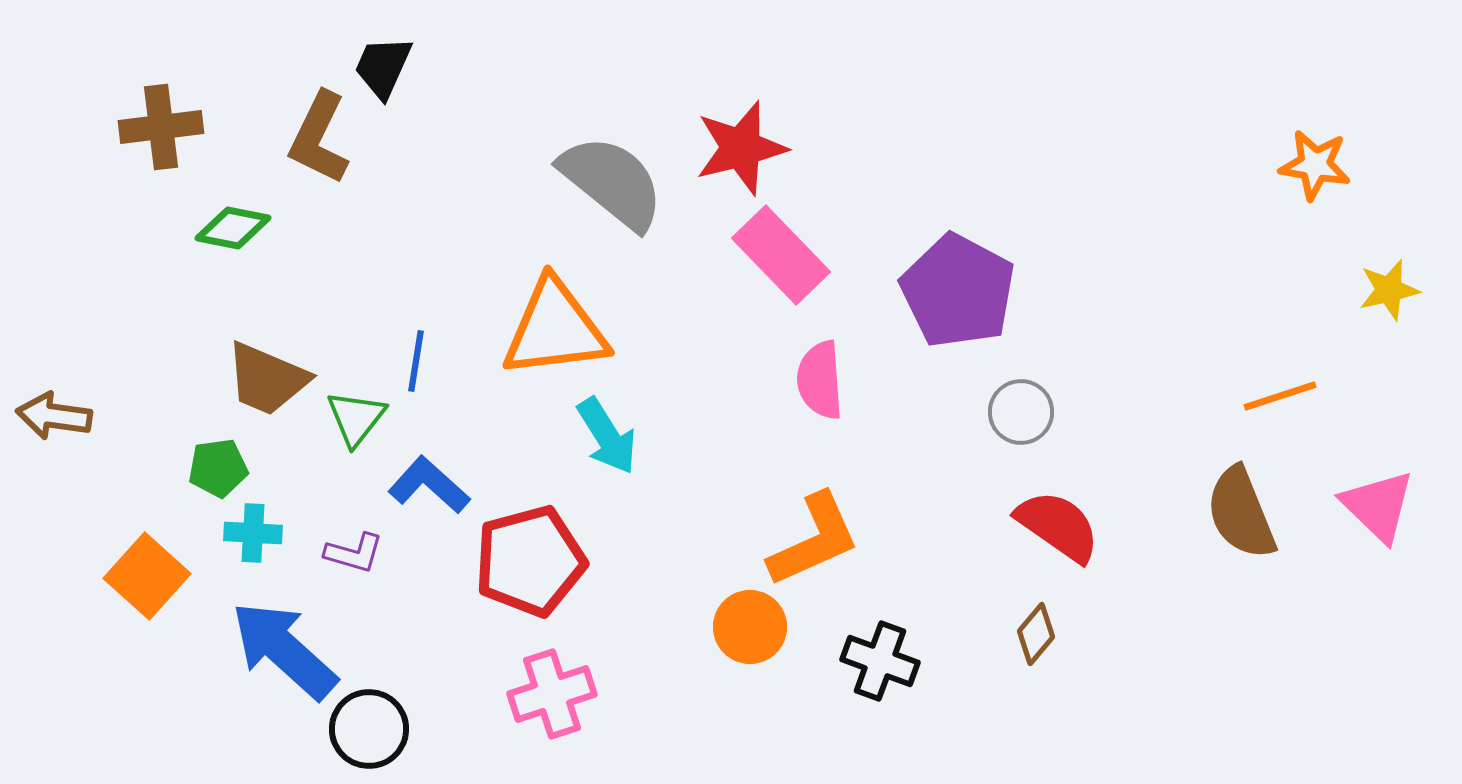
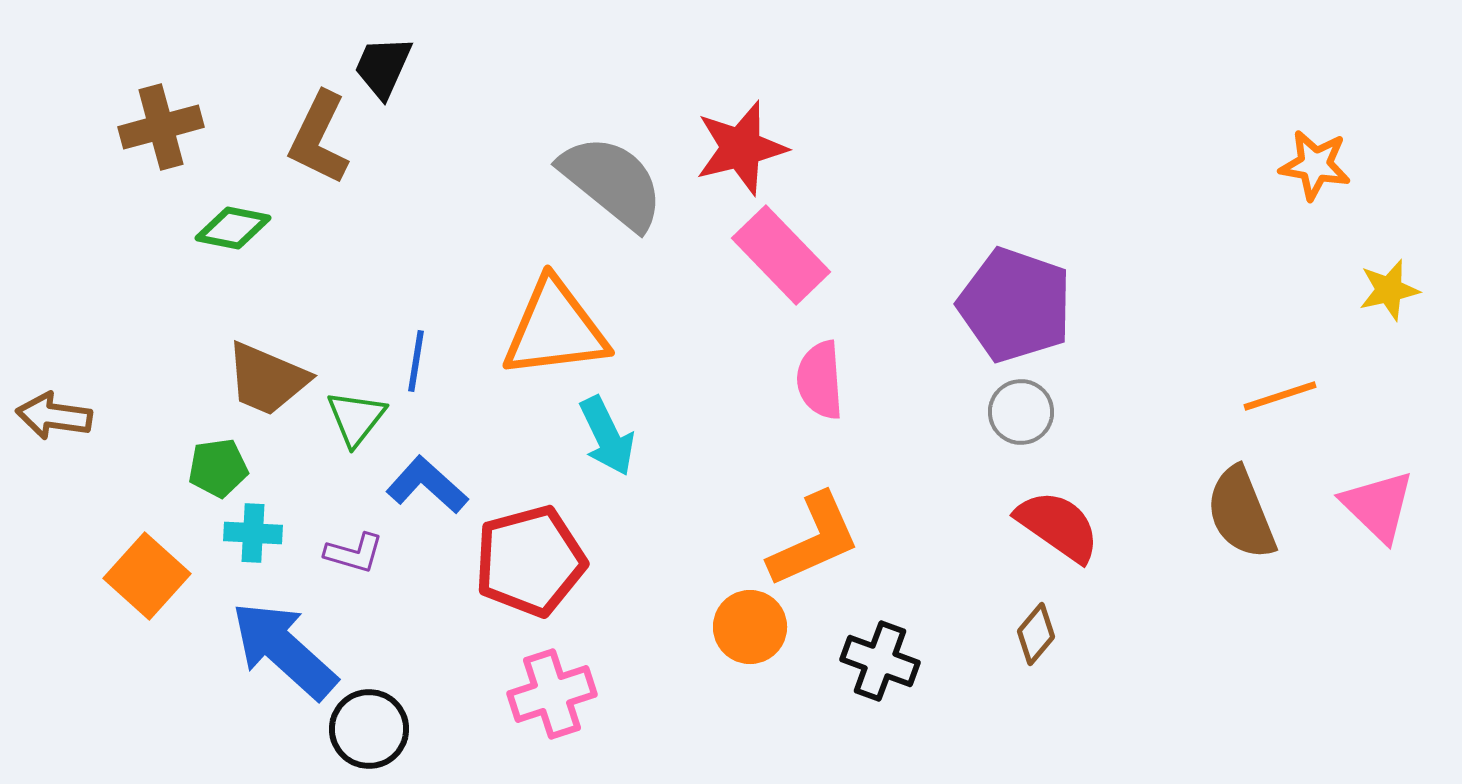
brown cross: rotated 8 degrees counterclockwise
purple pentagon: moved 57 px right, 14 px down; rotated 9 degrees counterclockwise
cyan arrow: rotated 6 degrees clockwise
blue L-shape: moved 2 px left
